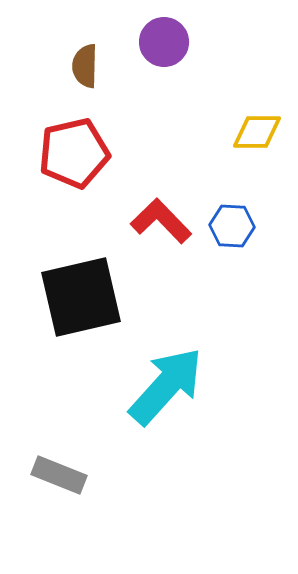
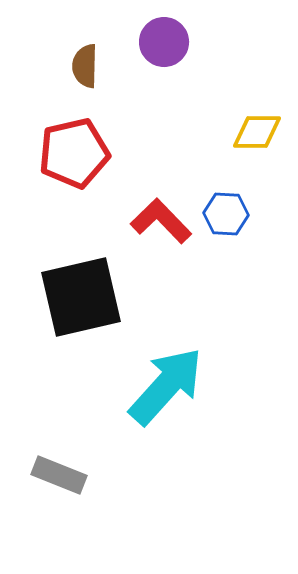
blue hexagon: moved 6 px left, 12 px up
